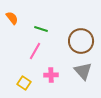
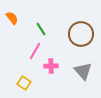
green line: rotated 40 degrees clockwise
brown circle: moved 7 px up
pink cross: moved 9 px up
